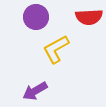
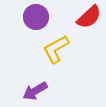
red semicircle: rotated 40 degrees counterclockwise
